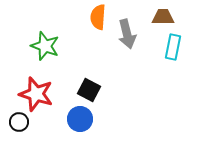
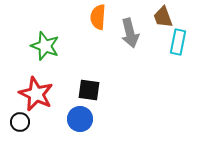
brown trapezoid: rotated 110 degrees counterclockwise
gray arrow: moved 3 px right, 1 px up
cyan rectangle: moved 5 px right, 5 px up
black square: rotated 20 degrees counterclockwise
red star: rotated 8 degrees clockwise
black circle: moved 1 px right
